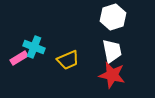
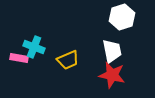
white hexagon: moved 9 px right
pink rectangle: rotated 42 degrees clockwise
